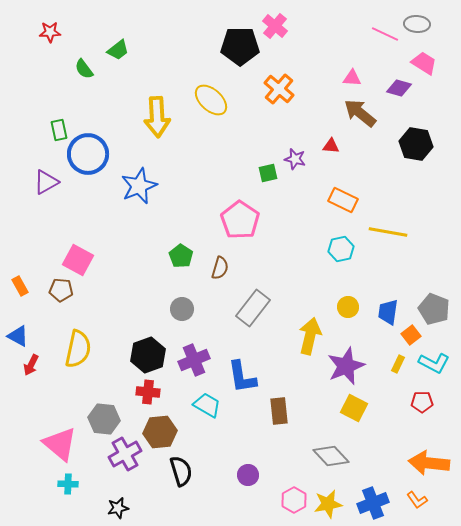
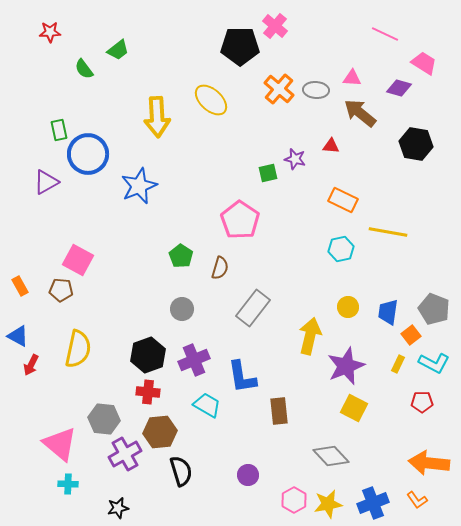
gray ellipse at (417, 24): moved 101 px left, 66 px down
